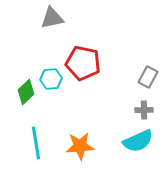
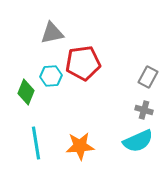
gray triangle: moved 15 px down
red pentagon: rotated 20 degrees counterclockwise
cyan hexagon: moved 3 px up
green diamond: rotated 25 degrees counterclockwise
gray cross: rotated 18 degrees clockwise
